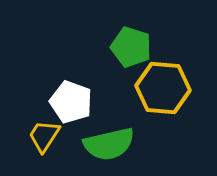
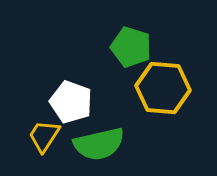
green semicircle: moved 10 px left
